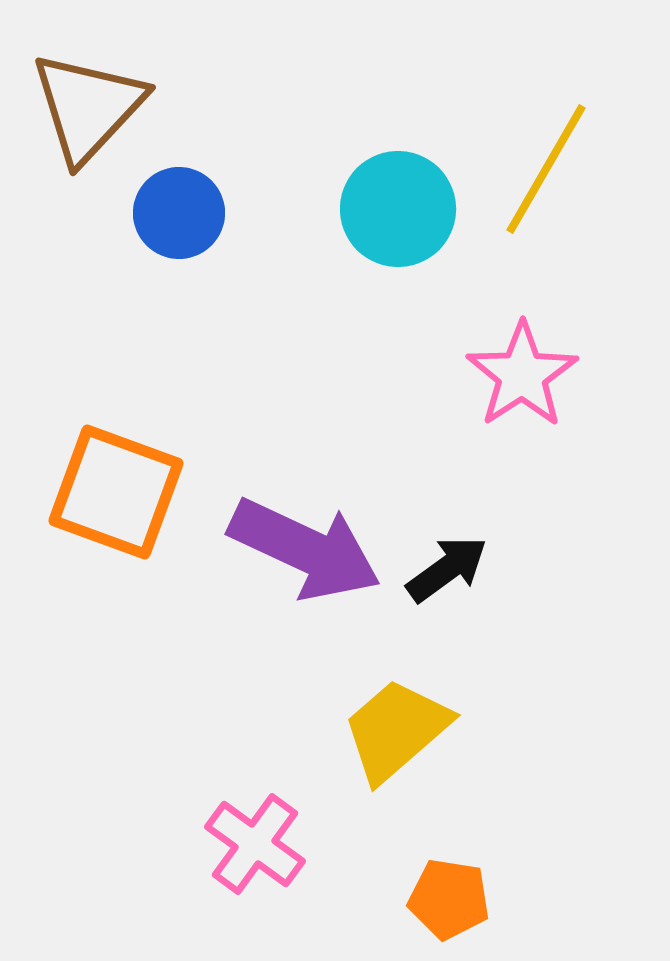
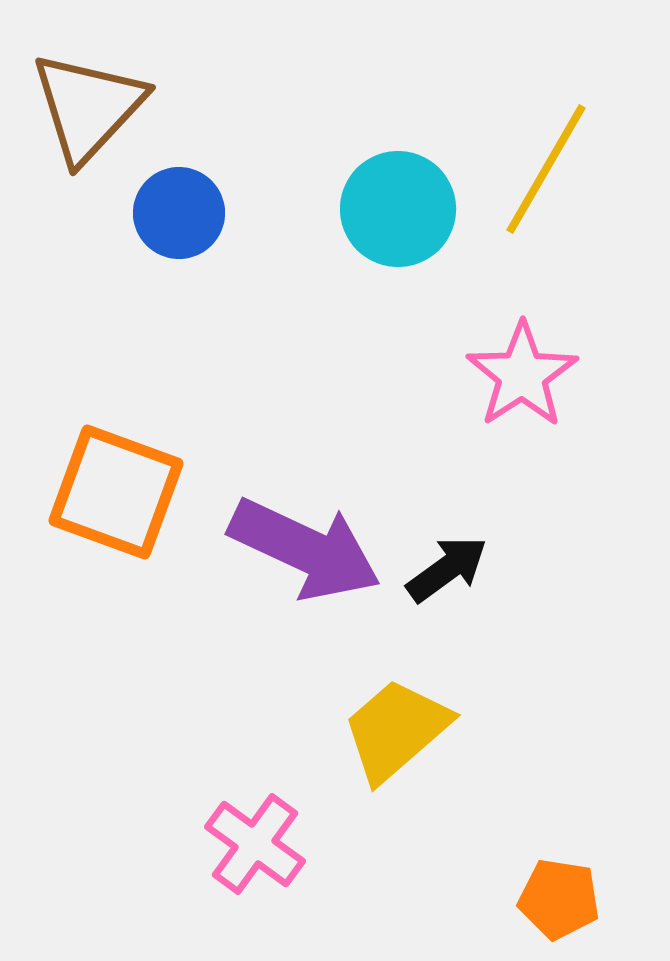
orange pentagon: moved 110 px right
